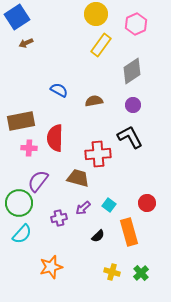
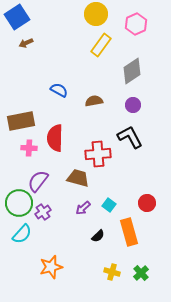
purple cross: moved 16 px left, 6 px up; rotated 21 degrees counterclockwise
